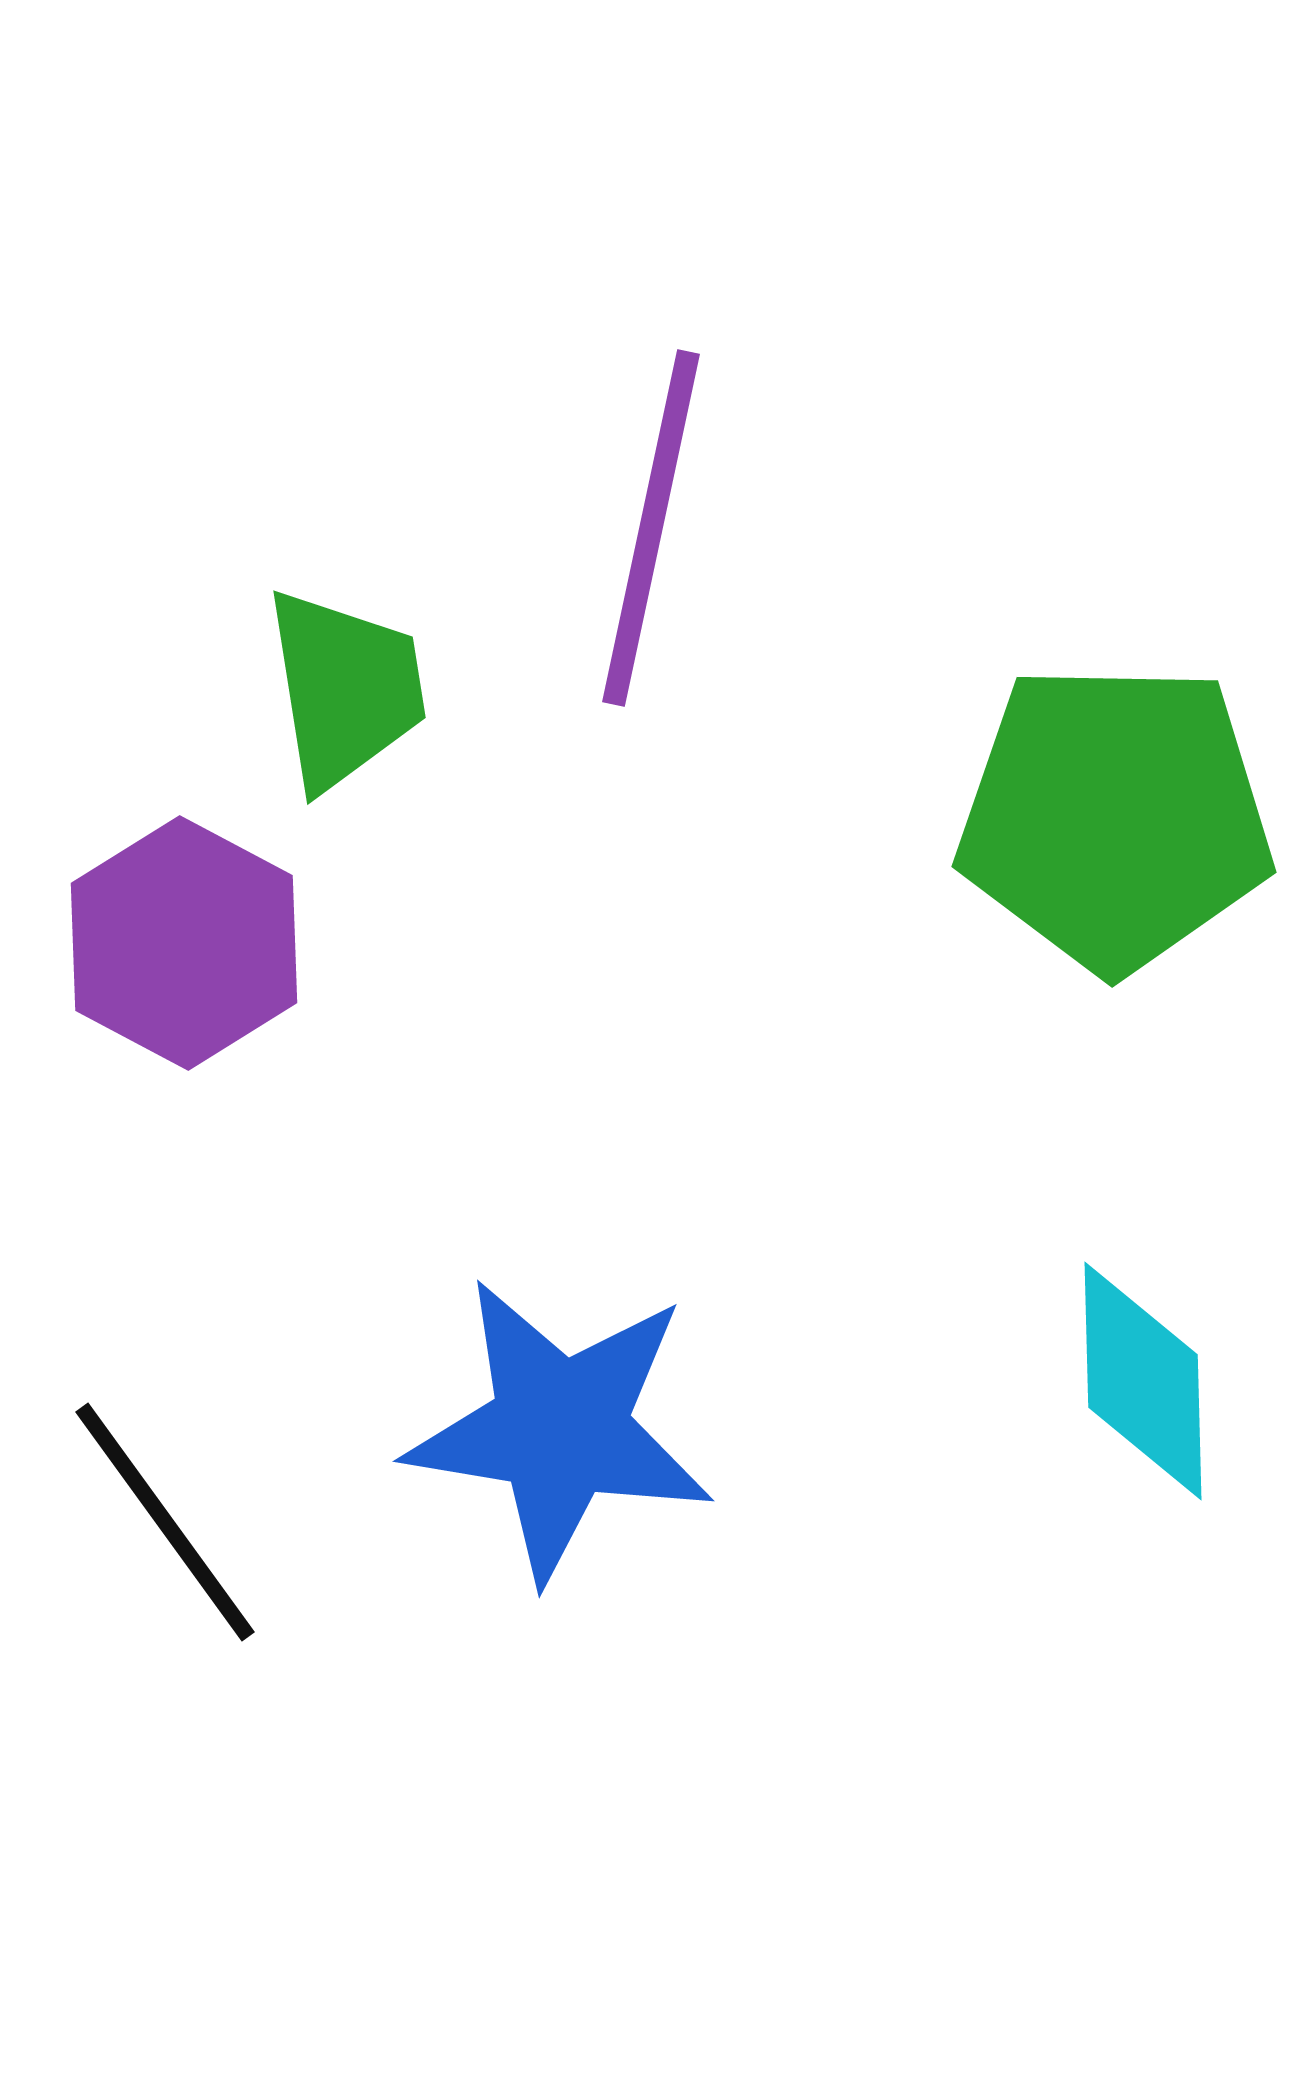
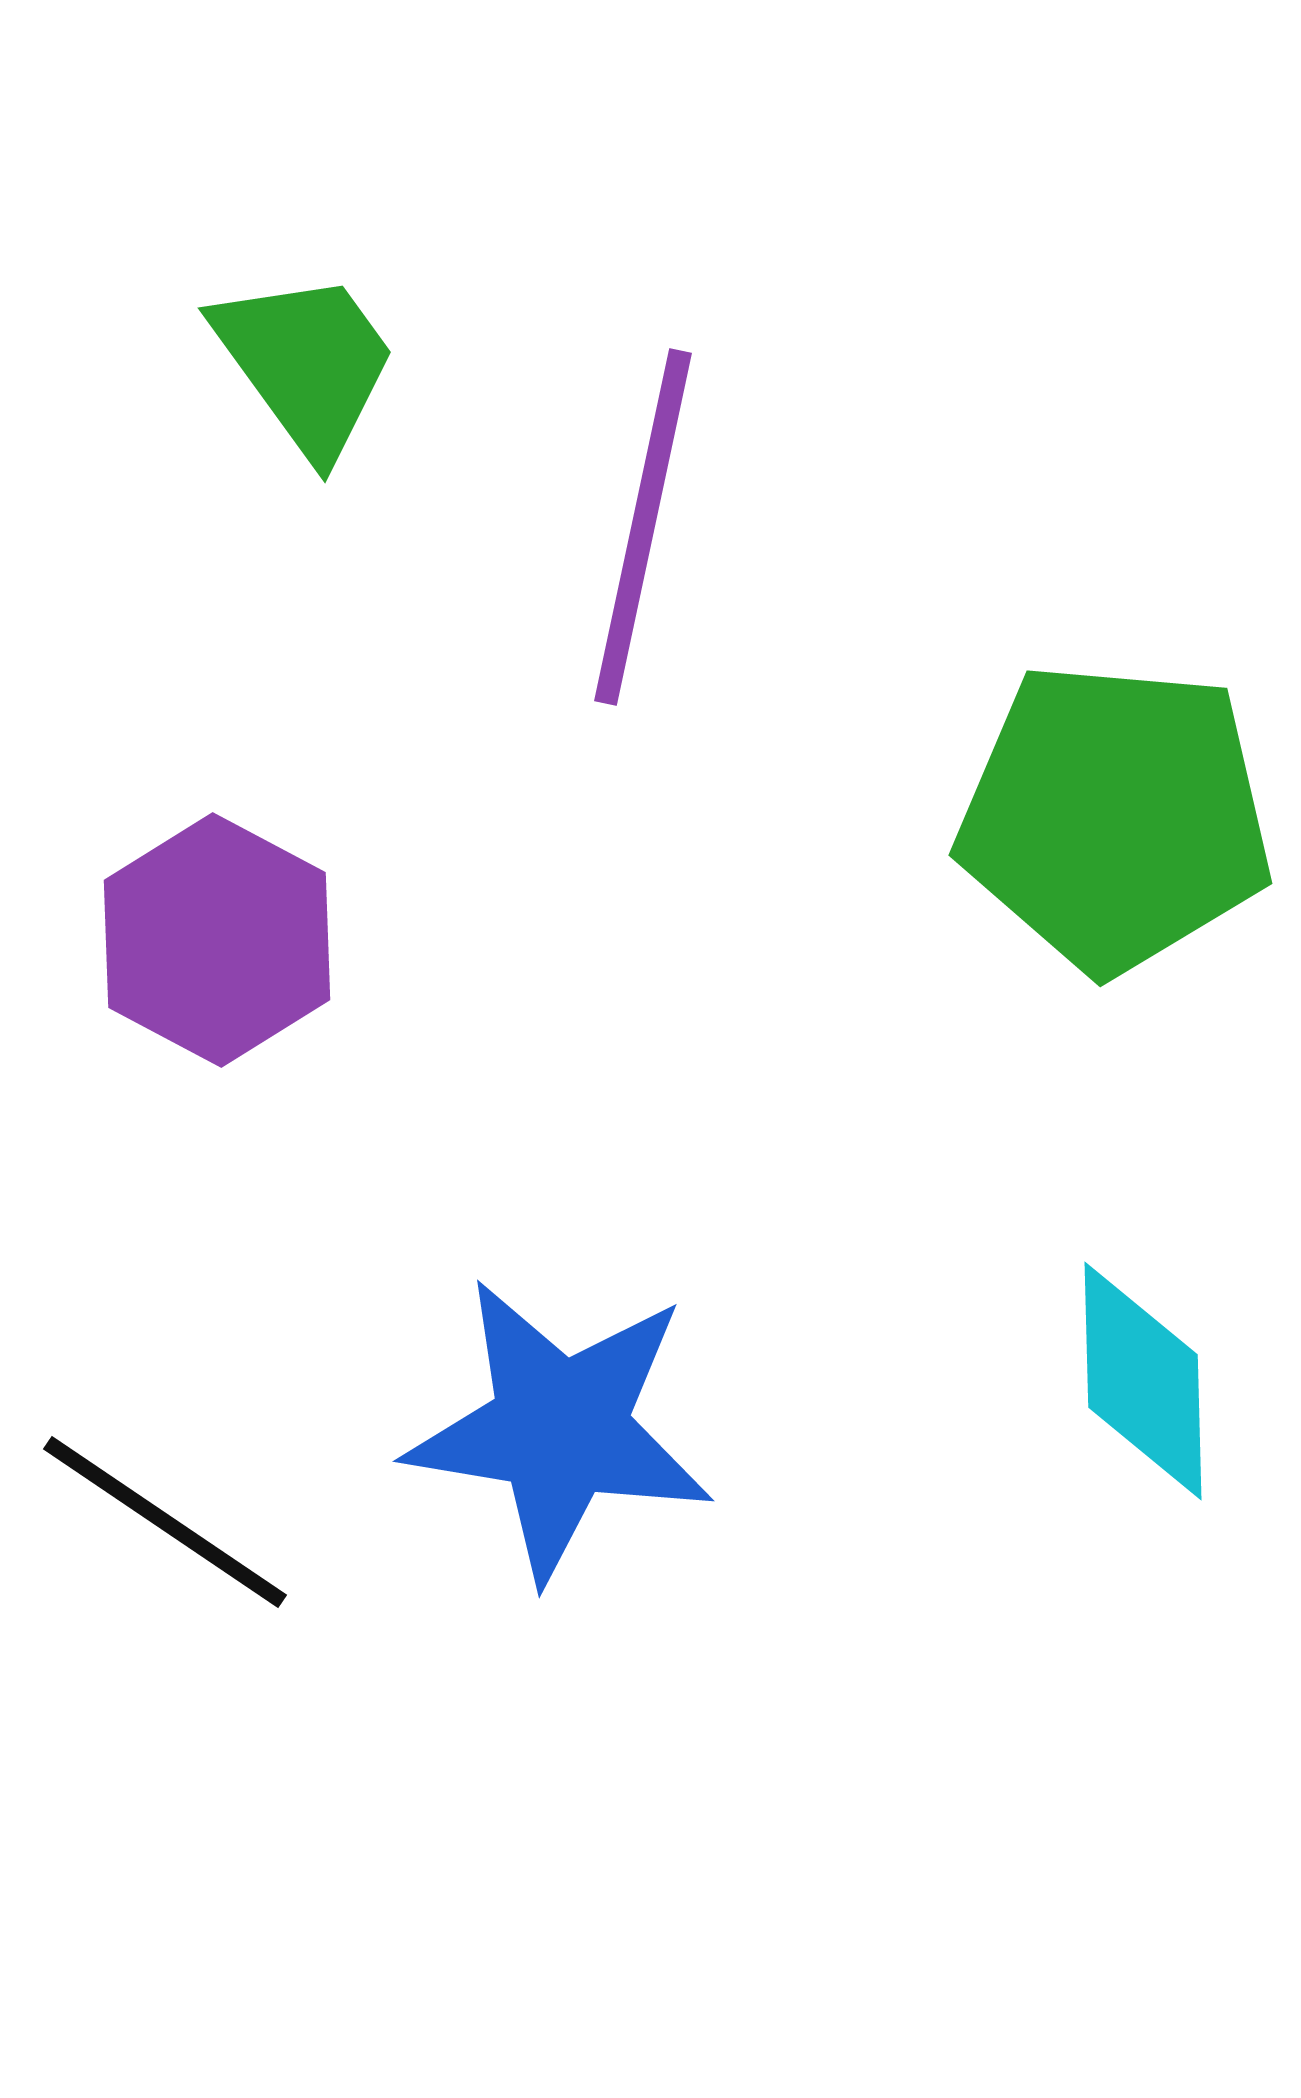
purple line: moved 8 px left, 1 px up
green trapezoid: moved 39 px left, 326 px up; rotated 27 degrees counterclockwise
green pentagon: rotated 4 degrees clockwise
purple hexagon: moved 33 px right, 3 px up
black line: rotated 20 degrees counterclockwise
